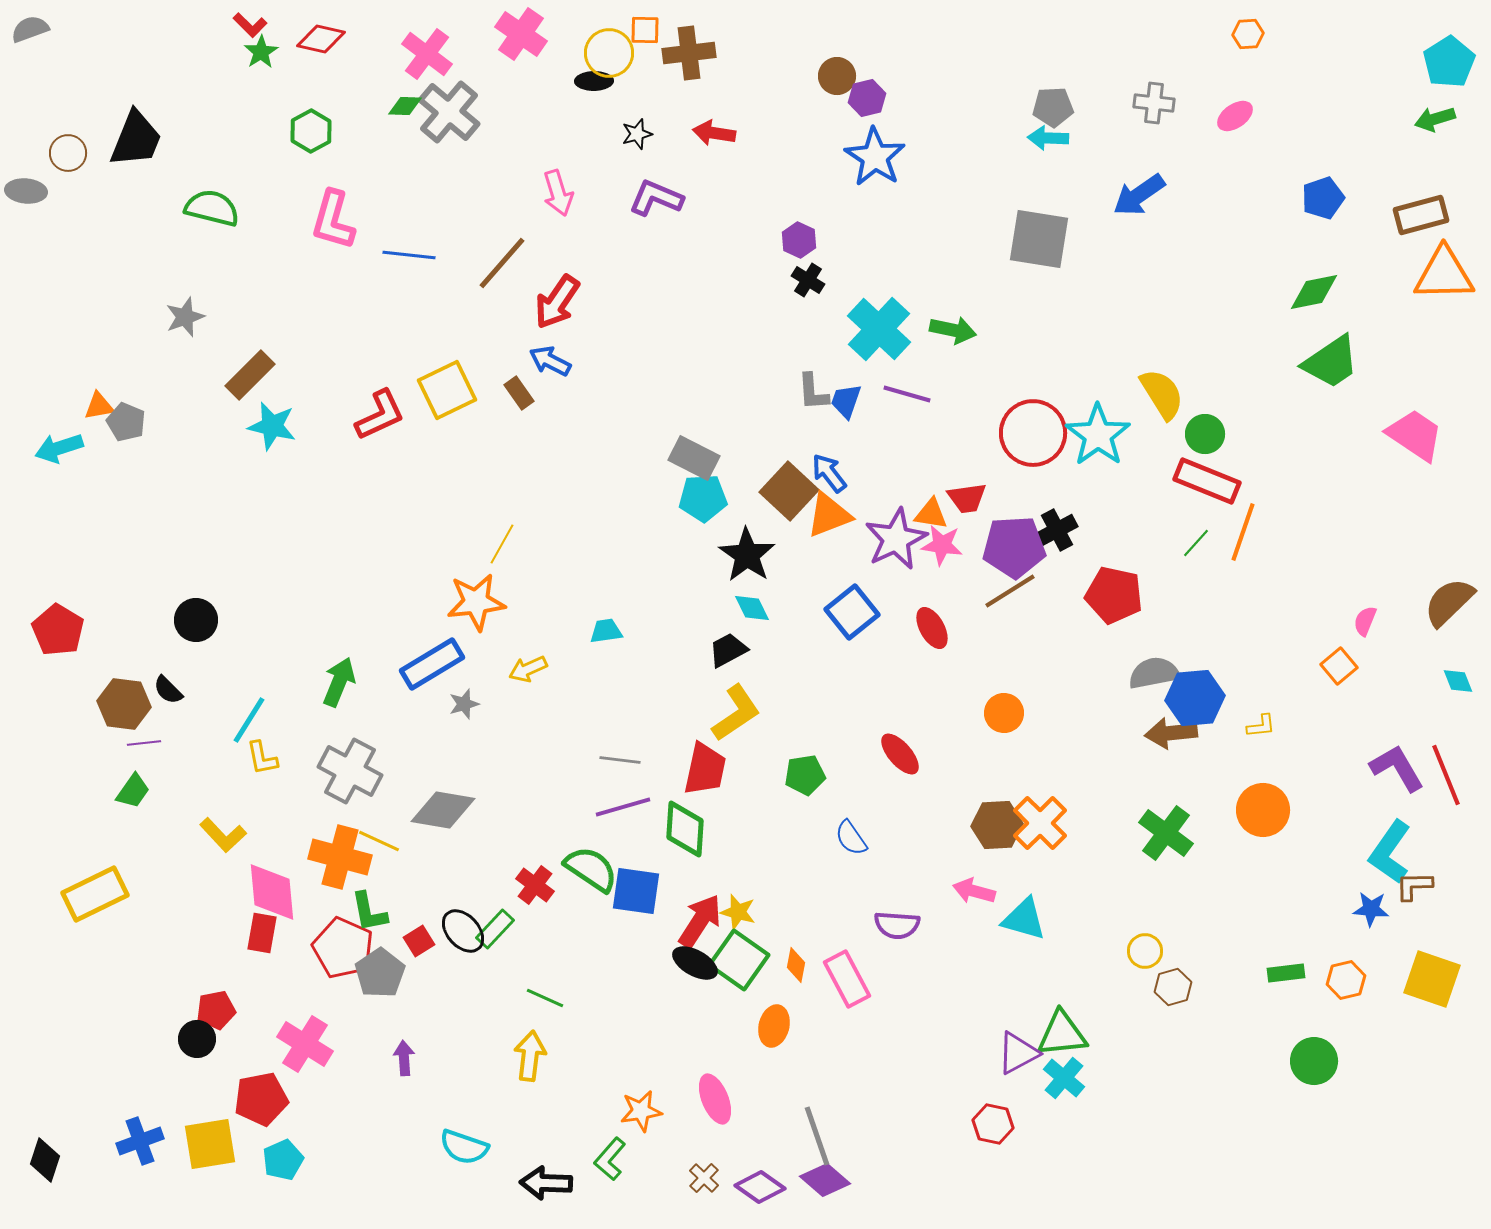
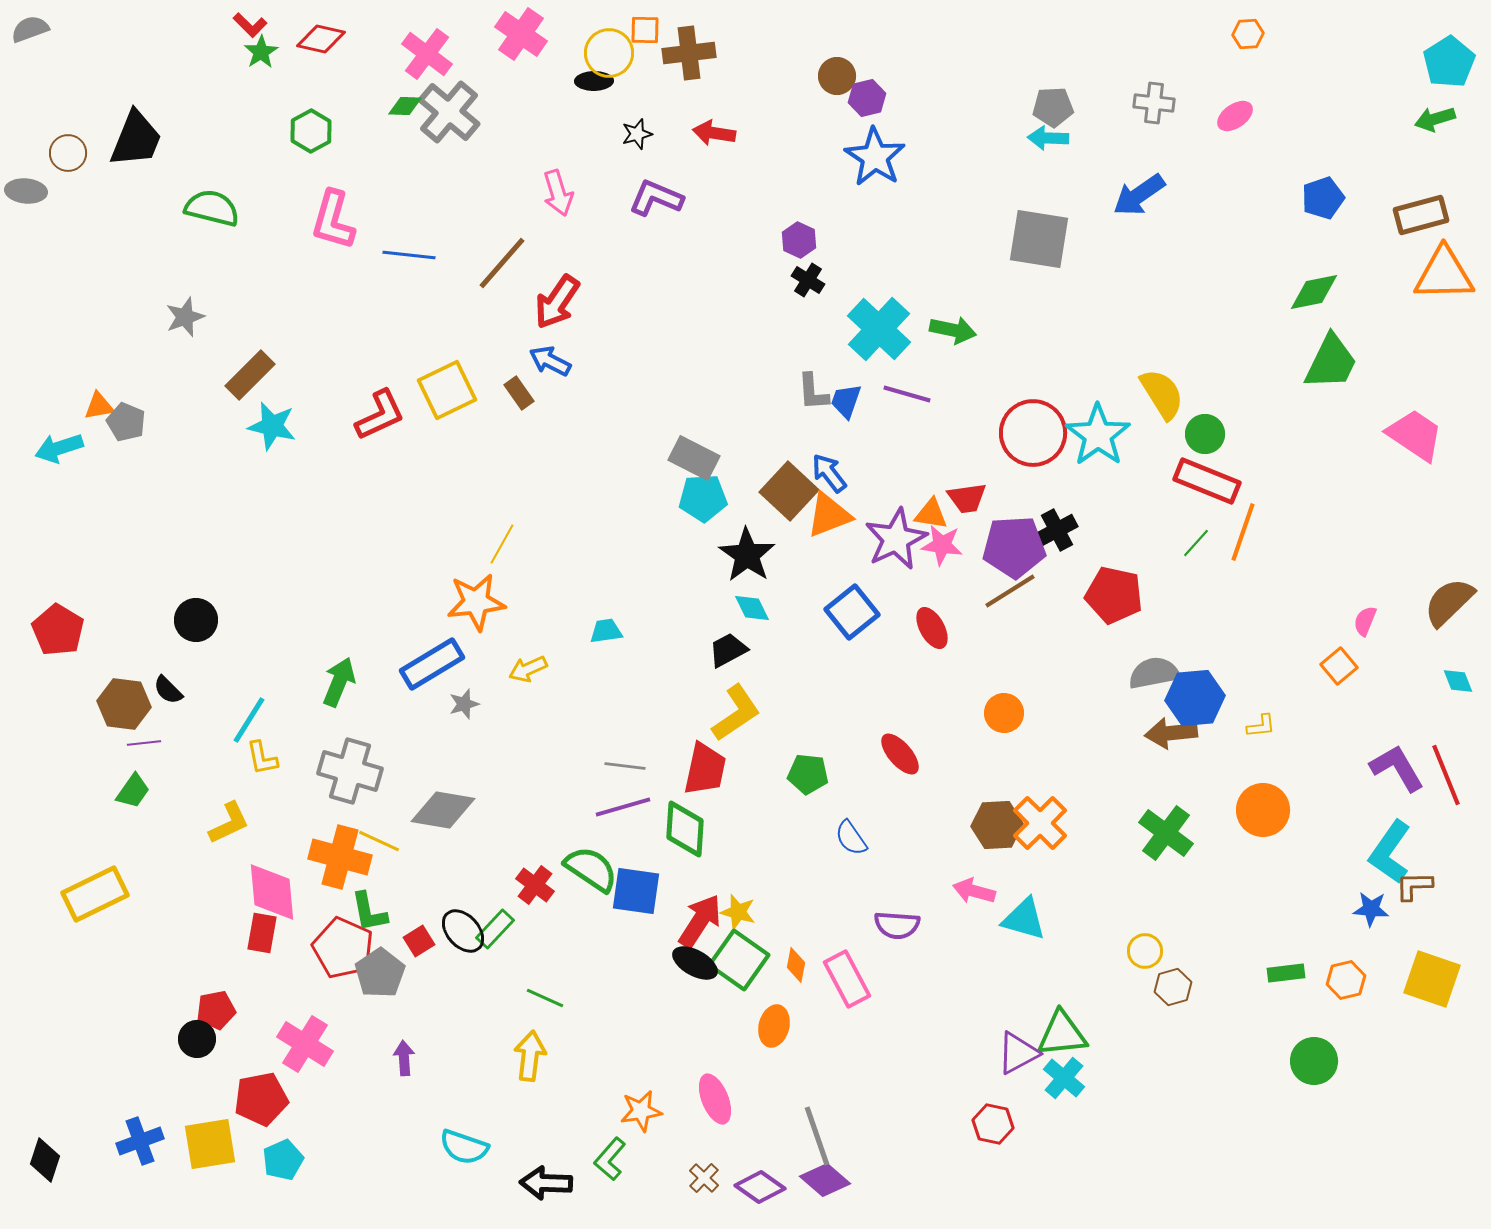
green trapezoid at (1331, 362): rotated 30 degrees counterclockwise
gray line at (620, 760): moved 5 px right, 6 px down
gray cross at (350, 771): rotated 12 degrees counterclockwise
green pentagon at (805, 775): moved 3 px right, 1 px up; rotated 15 degrees clockwise
yellow L-shape at (223, 835): moved 6 px right, 12 px up; rotated 72 degrees counterclockwise
